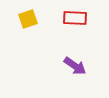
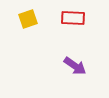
red rectangle: moved 2 px left
